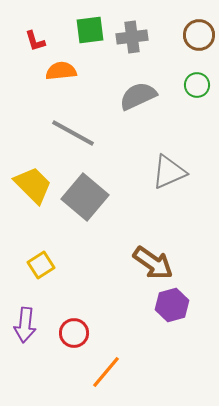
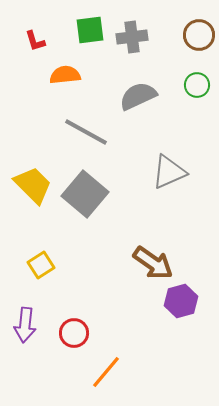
orange semicircle: moved 4 px right, 4 px down
gray line: moved 13 px right, 1 px up
gray square: moved 3 px up
purple hexagon: moved 9 px right, 4 px up
